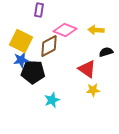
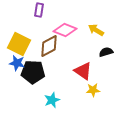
yellow arrow: rotated 28 degrees clockwise
yellow square: moved 2 px left, 3 px down
blue star: moved 4 px left, 3 px down; rotated 21 degrees clockwise
red triangle: moved 4 px left, 2 px down
